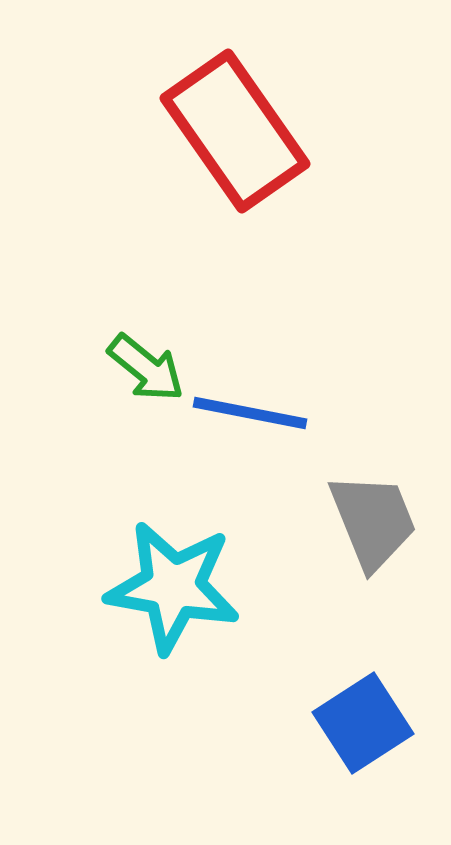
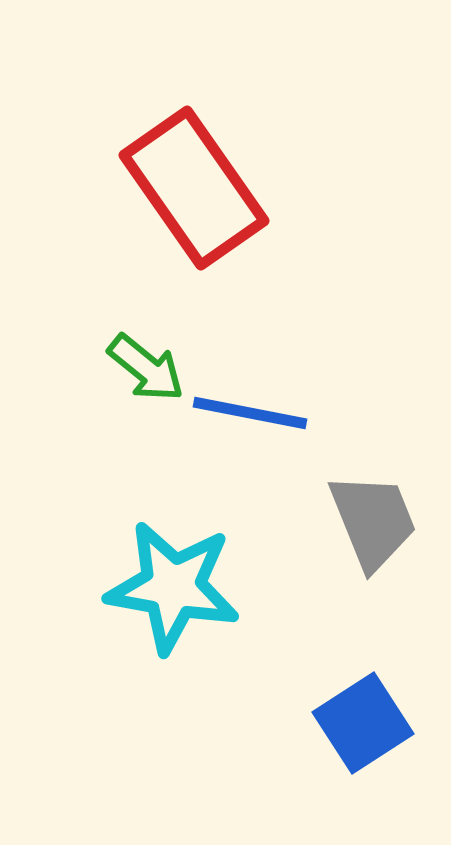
red rectangle: moved 41 px left, 57 px down
